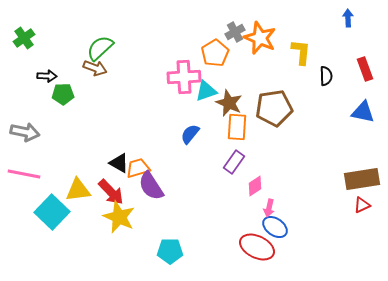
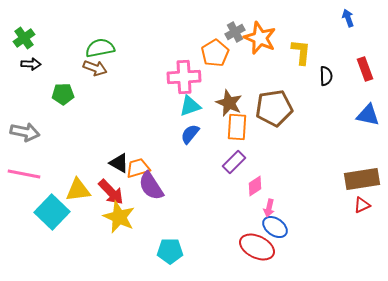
blue arrow: rotated 18 degrees counterclockwise
green semicircle: rotated 32 degrees clockwise
black arrow: moved 16 px left, 12 px up
cyan triangle: moved 16 px left, 15 px down
blue triangle: moved 5 px right, 3 px down
purple rectangle: rotated 10 degrees clockwise
